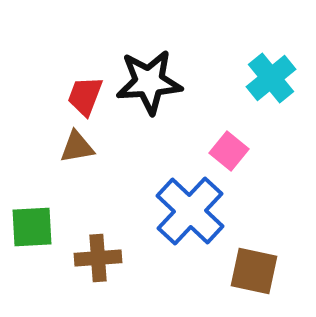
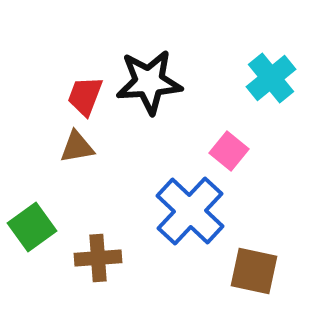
green square: rotated 33 degrees counterclockwise
